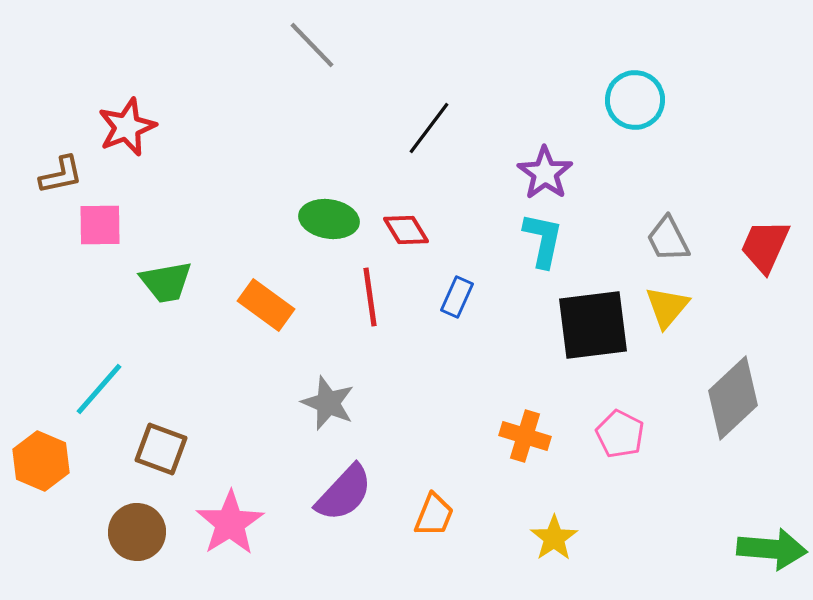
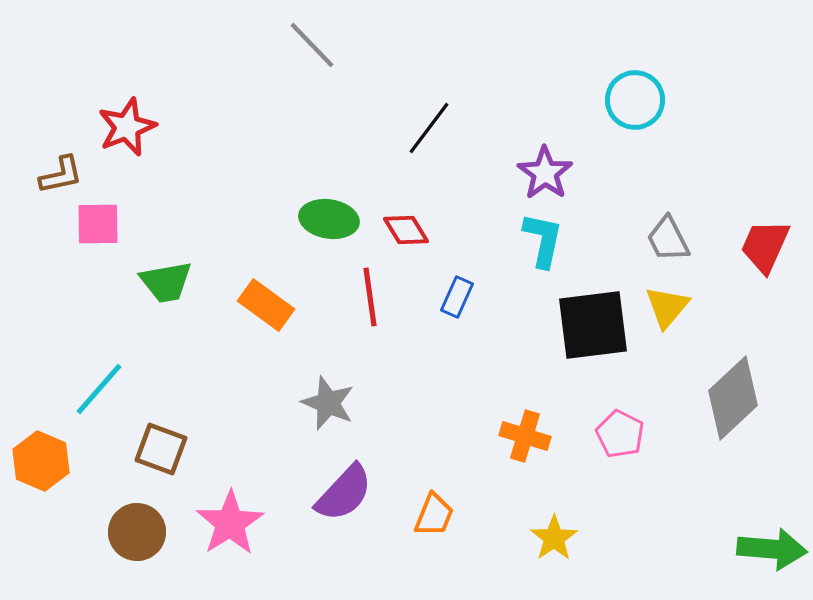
pink square: moved 2 px left, 1 px up
